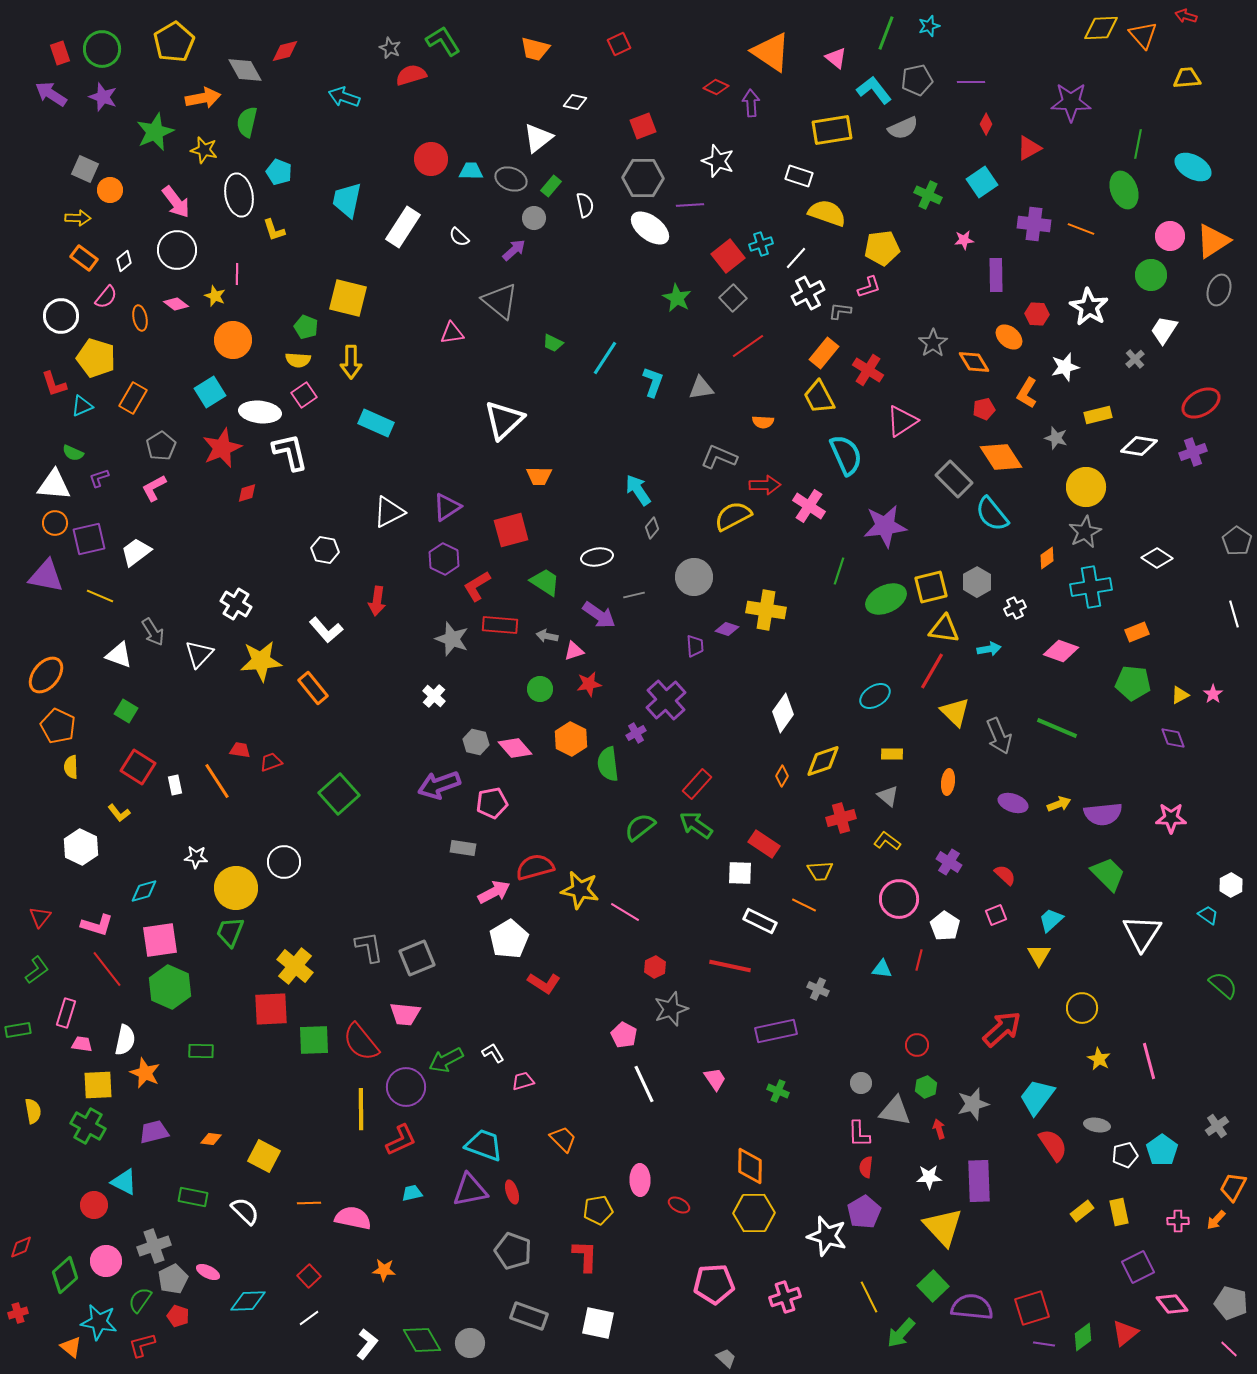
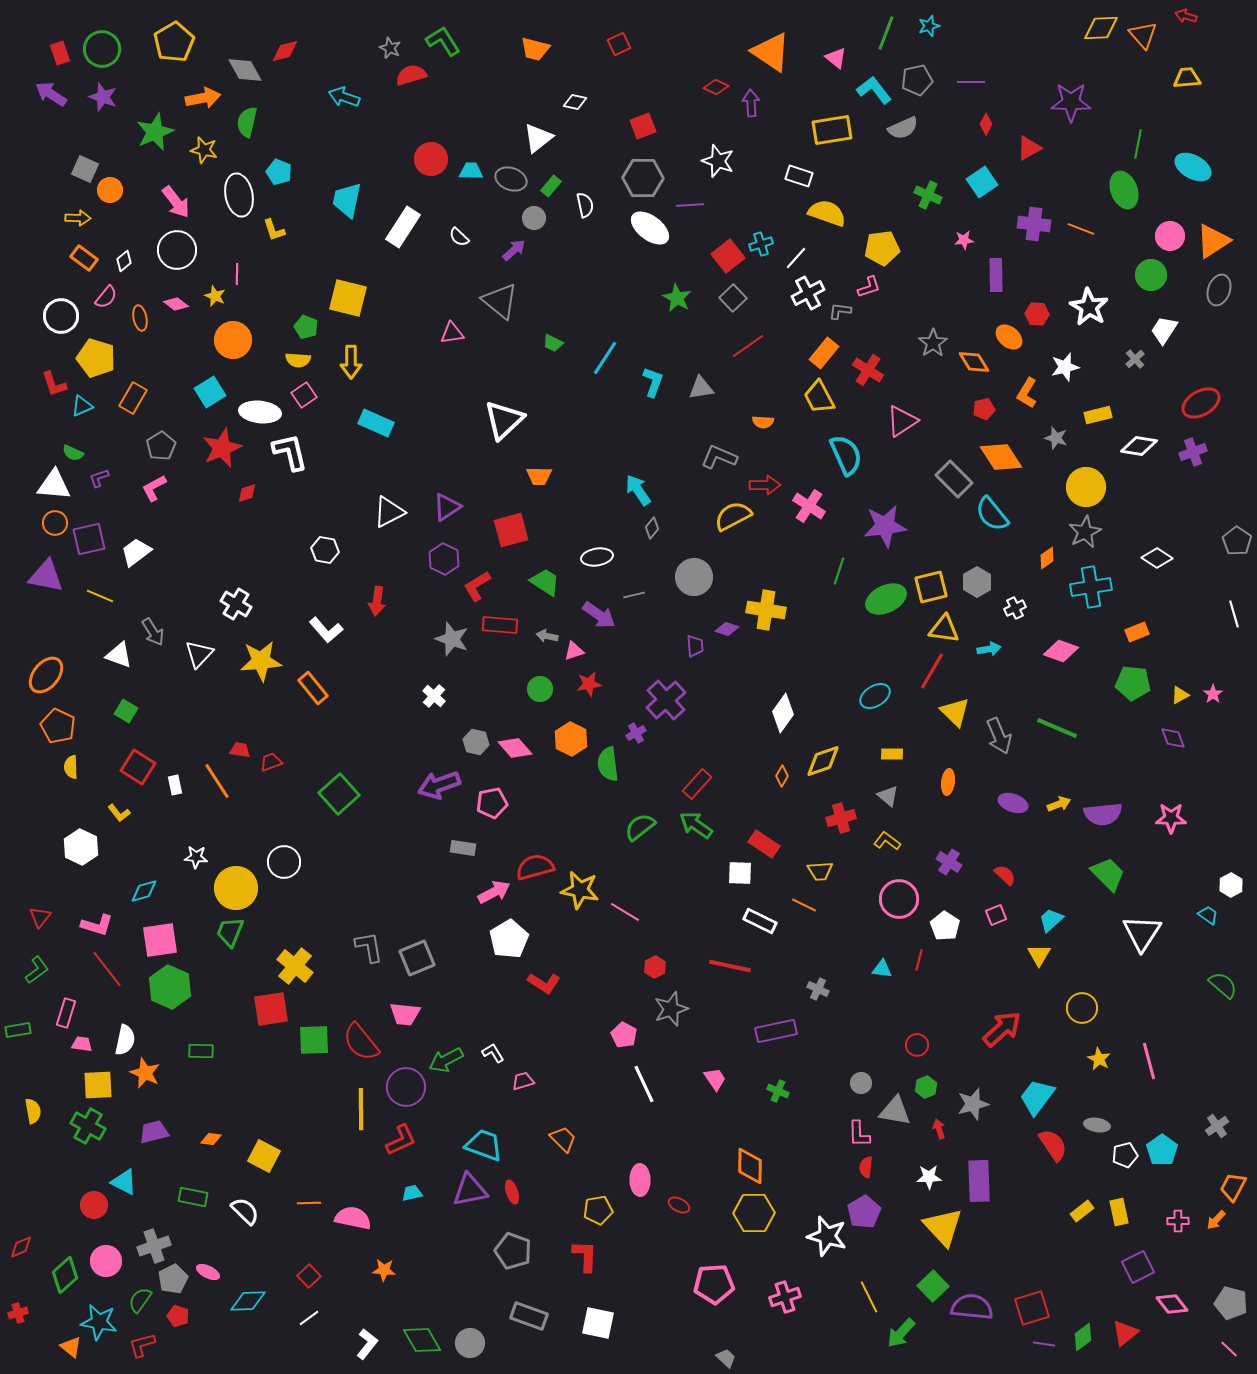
red square at (271, 1009): rotated 6 degrees counterclockwise
